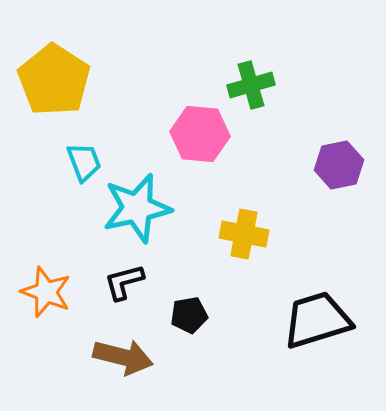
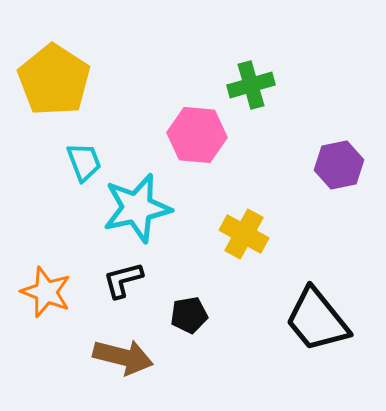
pink hexagon: moved 3 px left, 1 px down
yellow cross: rotated 18 degrees clockwise
black L-shape: moved 1 px left, 2 px up
black trapezoid: rotated 112 degrees counterclockwise
